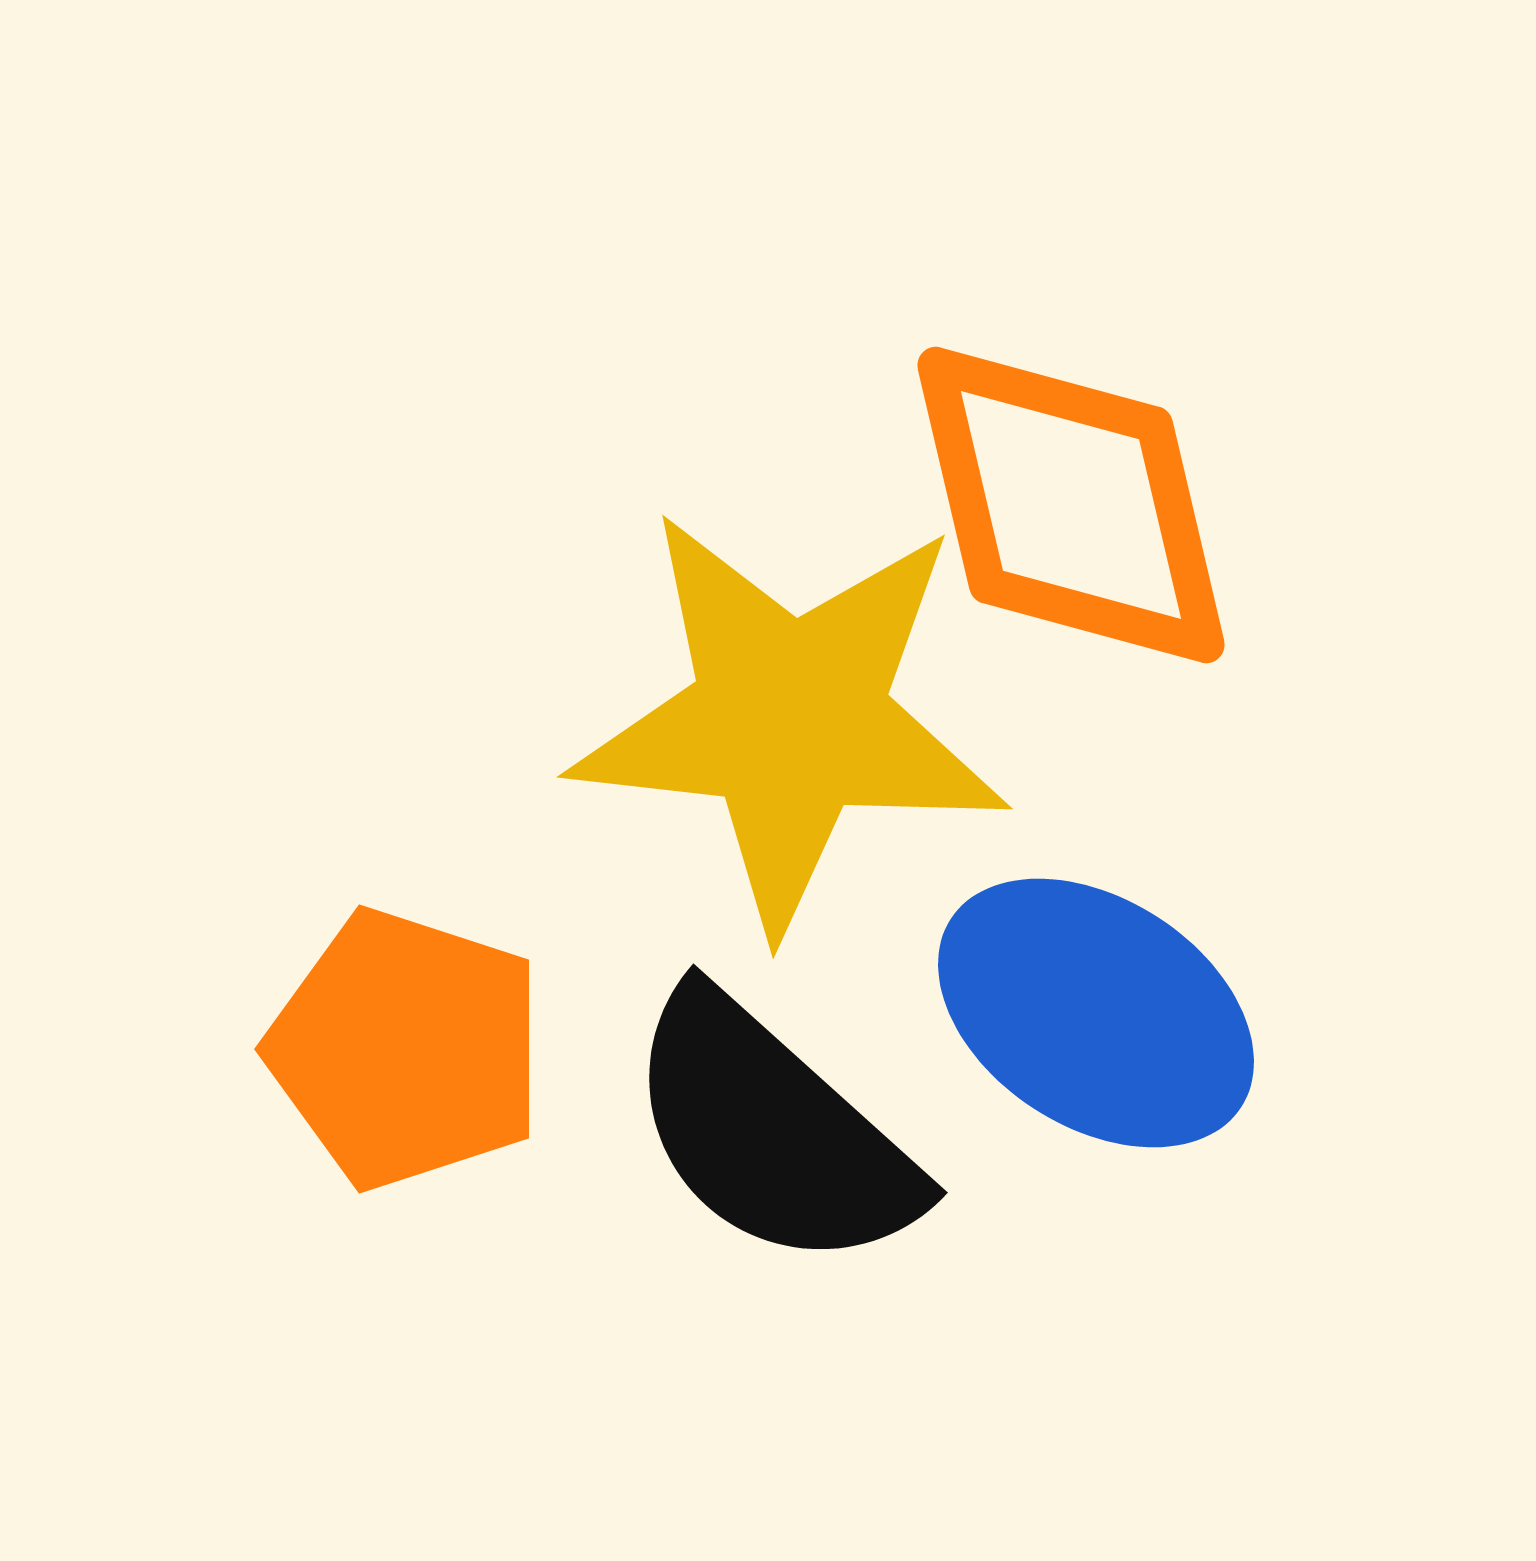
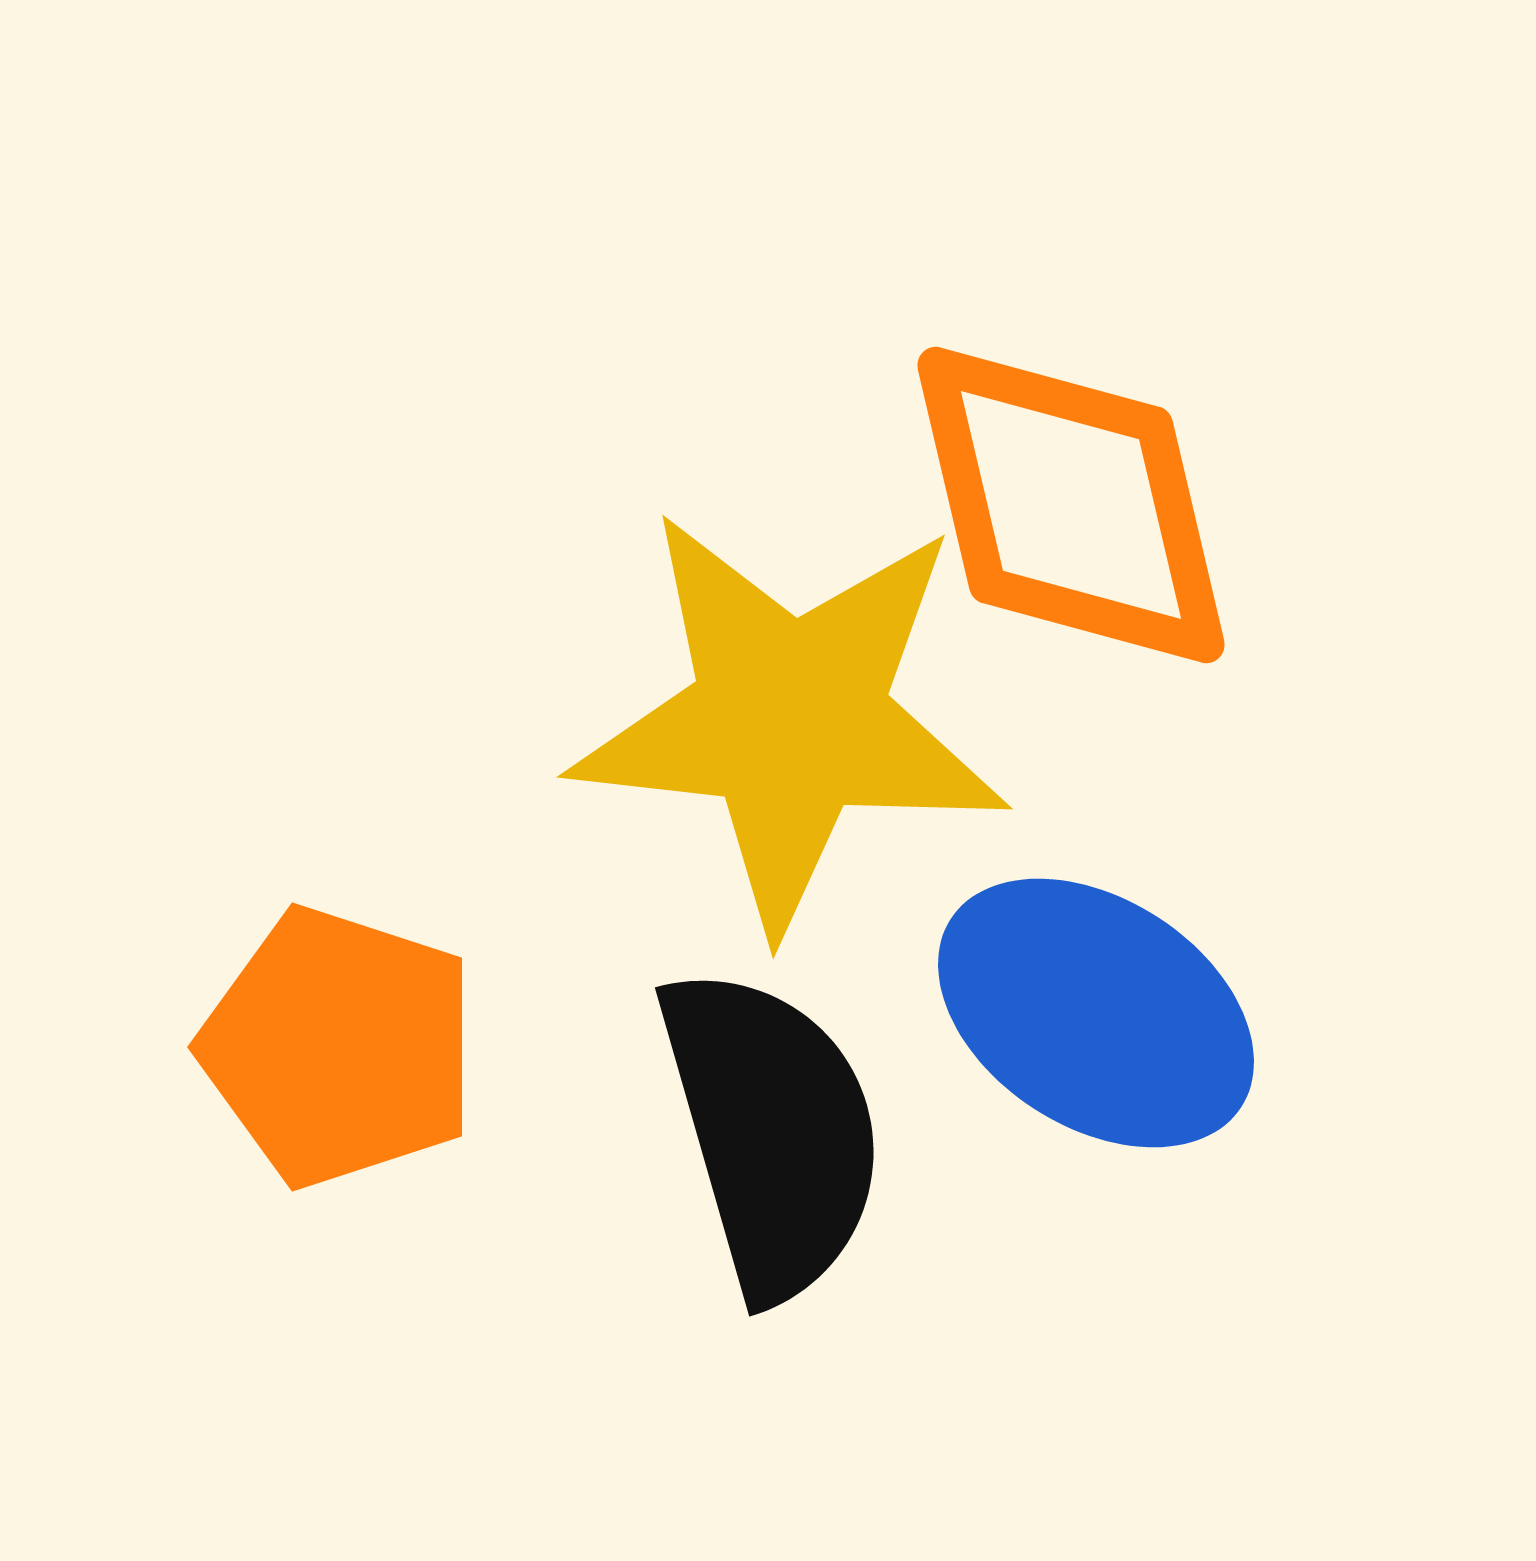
orange pentagon: moved 67 px left, 2 px up
black semicircle: rotated 148 degrees counterclockwise
